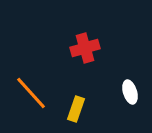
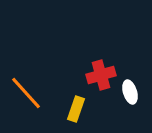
red cross: moved 16 px right, 27 px down
orange line: moved 5 px left
